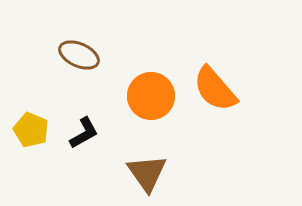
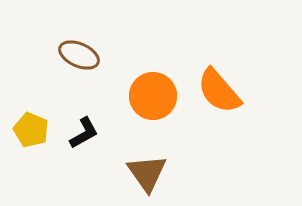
orange semicircle: moved 4 px right, 2 px down
orange circle: moved 2 px right
